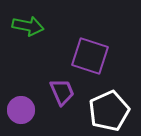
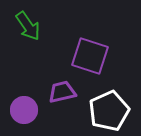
green arrow: rotated 44 degrees clockwise
purple trapezoid: rotated 80 degrees counterclockwise
purple circle: moved 3 px right
